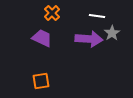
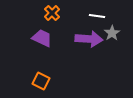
orange square: rotated 36 degrees clockwise
